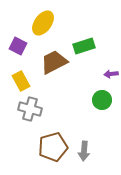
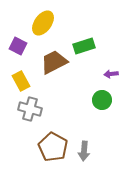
brown pentagon: rotated 28 degrees counterclockwise
